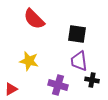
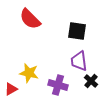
red semicircle: moved 4 px left
black square: moved 3 px up
yellow star: moved 12 px down
black cross: moved 1 px left, 1 px down; rotated 32 degrees clockwise
